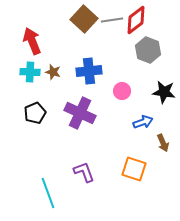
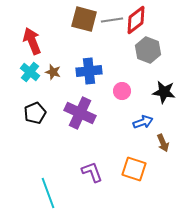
brown square: rotated 28 degrees counterclockwise
cyan cross: rotated 36 degrees clockwise
purple L-shape: moved 8 px right
